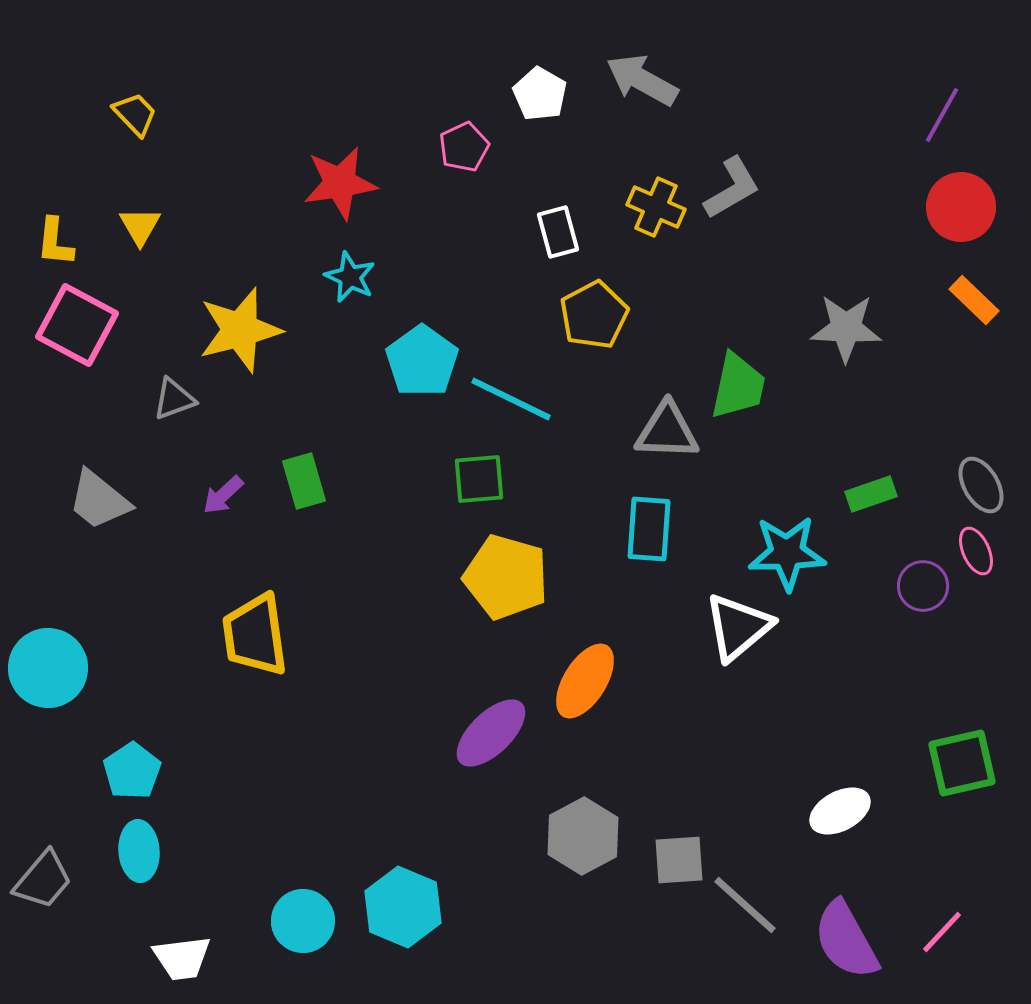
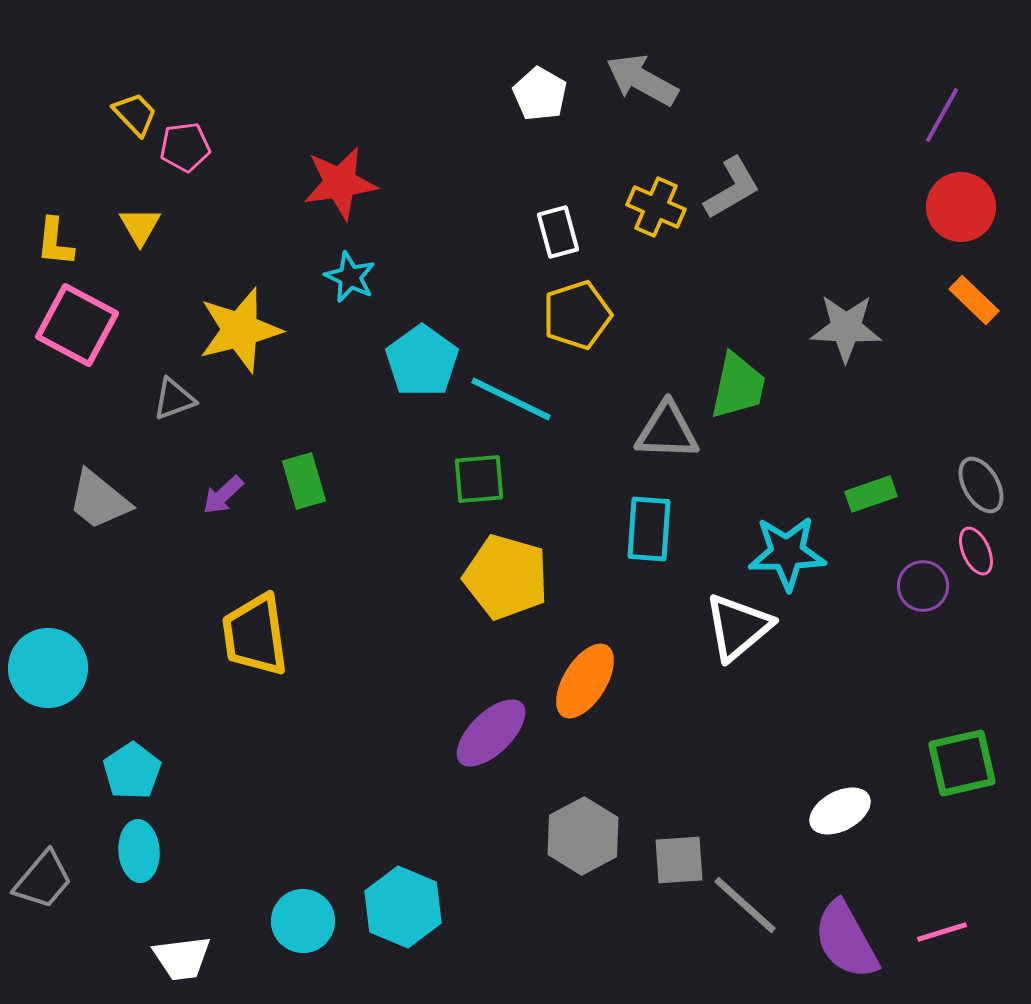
pink pentagon at (464, 147): moved 279 px left; rotated 18 degrees clockwise
yellow pentagon at (594, 315): moved 17 px left; rotated 10 degrees clockwise
pink line at (942, 932): rotated 30 degrees clockwise
